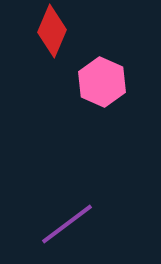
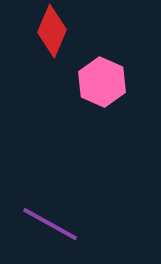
purple line: moved 17 px left; rotated 66 degrees clockwise
